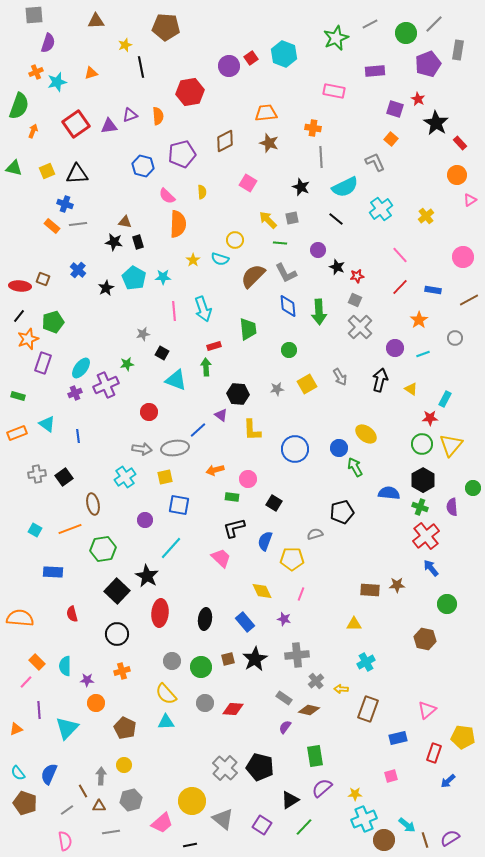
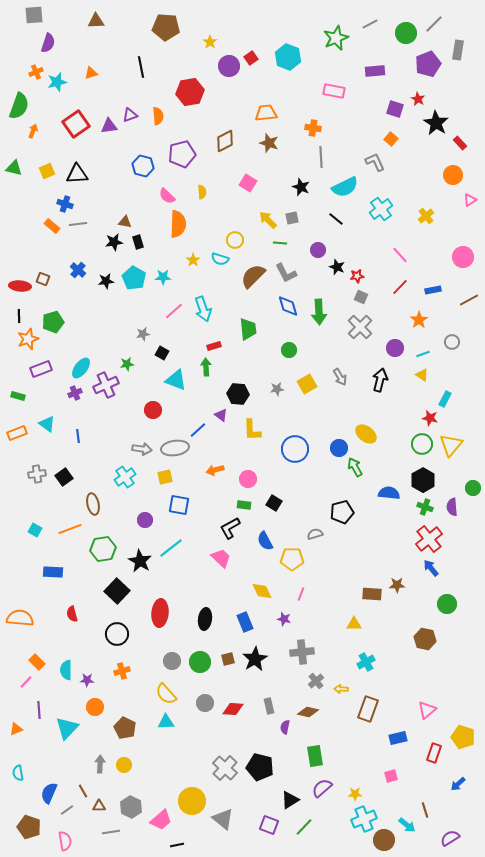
yellow star at (125, 45): moved 85 px right, 3 px up; rotated 16 degrees counterclockwise
cyan hexagon at (284, 54): moved 4 px right, 3 px down
orange circle at (457, 175): moved 4 px left
black star at (114, 242): rotated 18 degrees counterclockwise
black star at (106, 288): moved 7 px up; rotated 21 degrees clockwise
blue rectangle at (433, 290): rotated 21 degrees counterclockwise
gray square at (355, 300): moved 6 px right, 3 px up
blue diamond at (288, 306): rotated 10 degrees counterclockwise
pink line at (174, 311): rotated 54 degrees clockwise
black line at (19, 316): rotated 40 degrees counterclockwise
gray circle at (455, 338): moved 3 px left, 4 px down
purple rectangle at (43, 363): moved 2 px left, 6 px down; rotated 50 degrees clockwise
yellow triangle at (411, 389): moved 11 px right, 14 px up
red circle at (149, 412): moved 4 px right, 2 px up
red star at (430, 418): rotated 14 degrees clockwise
green rectangle at (232, 497): moved 12 px right, 8 px down
green cross at (420, 507): moved 5 px right
black L-shape at (234, 528): moved 4 px left; rotated 15 degrees counterclockwise
red cross at (426, 536): moved 3 px right, 3 px down
blue semicircle at (265, 541): rotated 48 degrees counterclockwise
cyan line at (171, 548): rotated 10 degrees clockwise
black star at (147, 576): moved 7 px left, 15 px up
brown rectangle at (370, 590): moved 2 px right, 4 px down
blue rectangle at (245, 622): rotated 18 degrees clockwise
gray cross at (297, 655): moved 5 px right, 3 px up
cyan semicircle at (65, 666): moved 1 px right, 4 px down
green circle at (201, 667): moved 1 px left, 5 px up
gray rectangle at (284, 698): moved 15 px left, 8 px down; rotated 42 degrees clockwise
orange circle at (96, 703): moved 1 px left, 4 px down
brown diamond at (309, 710): moved 1 px left, 2 px down
purple semicircle at (285, 727): rotated 24 degrees counterclockwise
yellow pentagon at (463, 737): rotated 10 degrees clockwise
cyan semicircle at (18, 773): rotated 28 degrees clockwise
blue semicircle at (49, 774): moved 19 px down
gray arrow at (101, 776): moved 1 px left, 12 px up
blue arrow at (448, 781): moved 10 px right, 3 px down
gray hexagon at (131, 800): moved 7 px down; rotated 20 degrees counterclockwise
brown pentagon at (25, 803): moved 4 px right, 24 px down
pink trapezoid at (162, 823): moved 1 px left, 3 px up
purple square at (262, 825): moved 7 px right; rotated 12 degrees counterclockwise
brown line at (425, 840): moved 30 px up
black line at (190, 845): moved 13 px left
